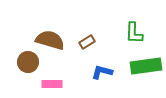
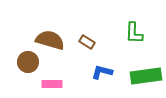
brown rectangle: rotated 63 degrees clockwise
green rectangle: moved 10 px down
